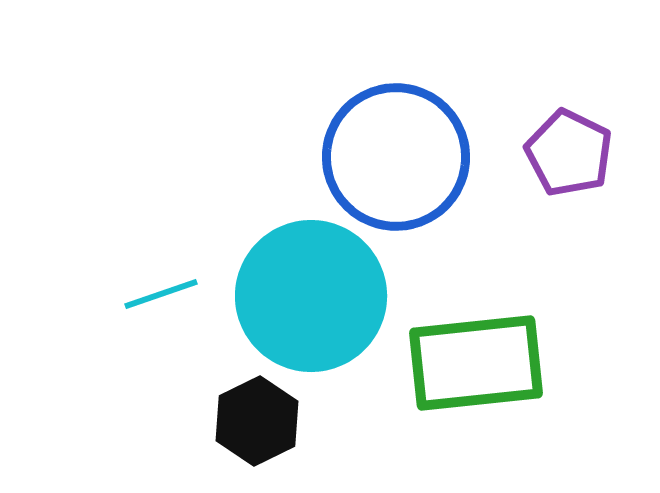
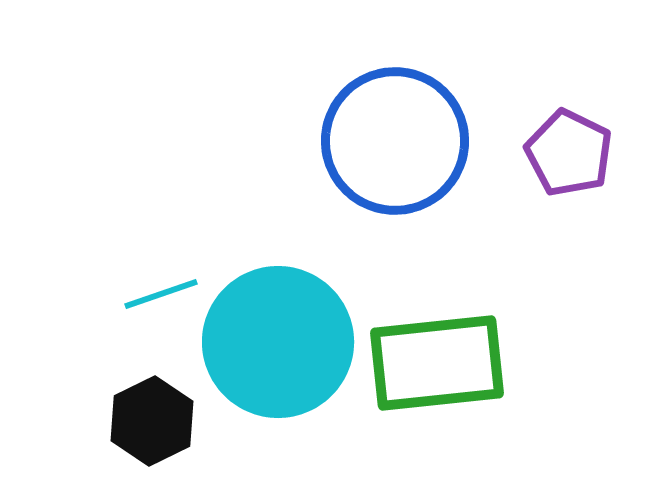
blue circle: moved 1 px left, 16 px up
cyan circle: moved 33 px left, 46 px down
green rectangle: moved 39 px left
black hexagon: moved 105 px left
